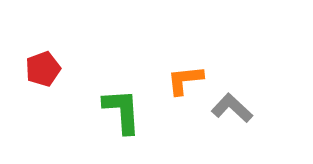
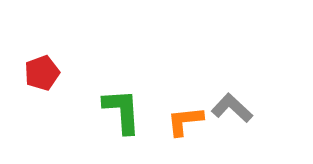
red pentagon: moved 1 px left, 4 px down
orange L-shape: moved 41 px down
